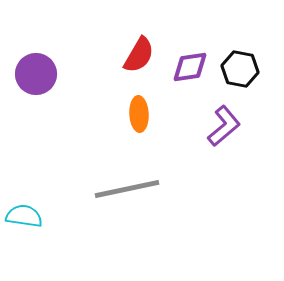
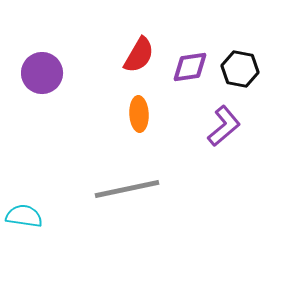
purple circle: moved 6 px right, 1 px up
